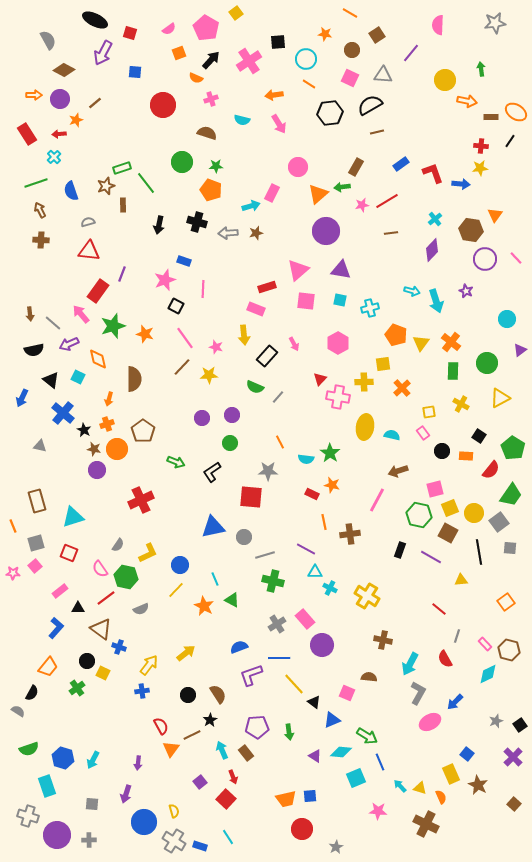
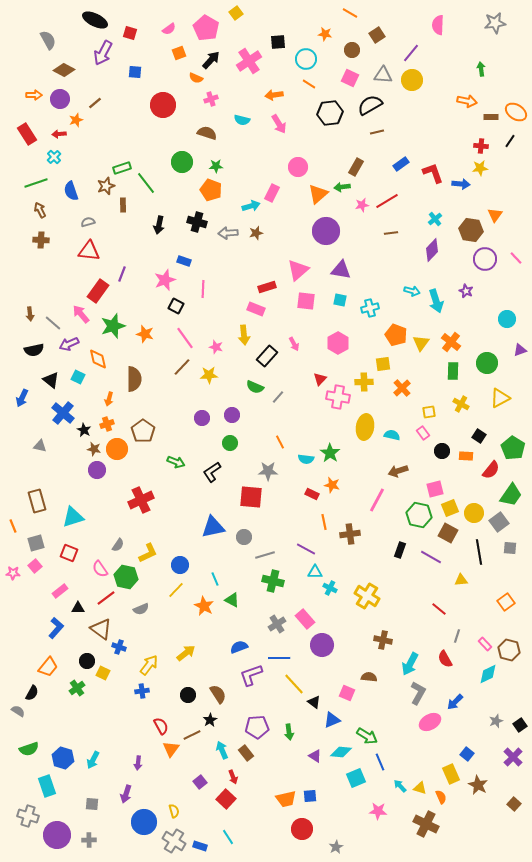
yellow circle at (445, 80): moved 33 px left
purple triangle at (520, 350): rotated 16 degrees clockwise
